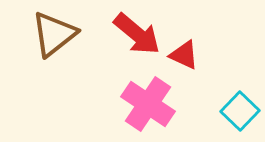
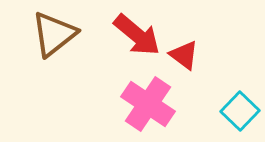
red arrow: moved 1 px down
red triangle: rotated 12 degrees clockwise
